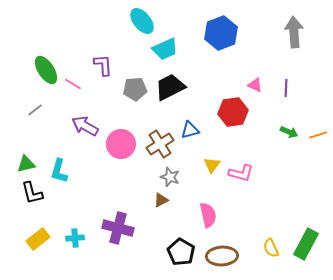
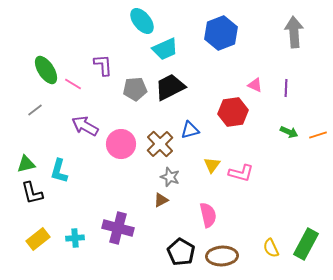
brown cross: rotated 12 degrees counterclockwise
